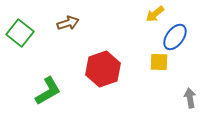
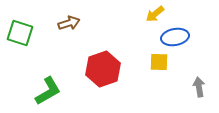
brown arrow: moved 1 px right
green square: rotated 20 degrees counterclockwise
blue ellipse: rotated 44 degrees clockwise
gray arrow: moved 9 px right, 11 px up
